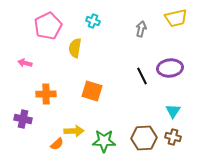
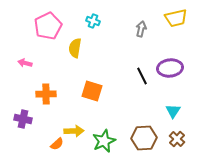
brown cross: moved 4 px right, 2 px down; rotated 28 degrees clockwise
green star: rotated 25 degrees counterclockwise
